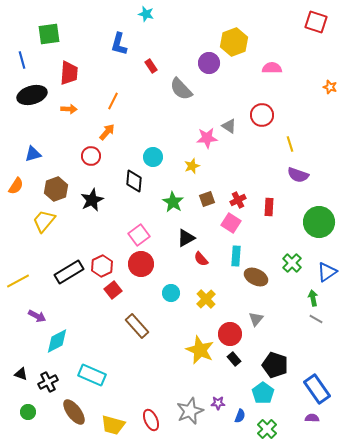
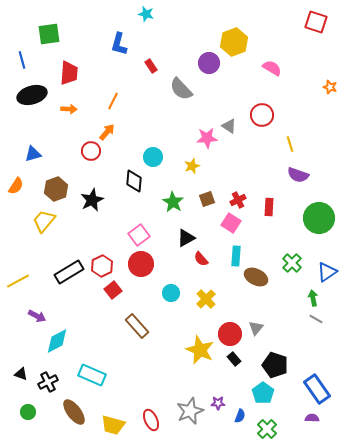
pink semicircle at (272, 68): rotated 30 degrees clockwise
red circle at (91, 156): moved 5 px up
green circle at (319, 222): moved 4 px up
gray triangle at (256, 319): moved 9 px down
